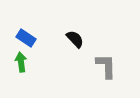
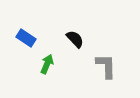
green arrow: moved 26 px right, 2 px down; rotated 30 degrees clockwise
